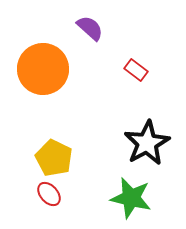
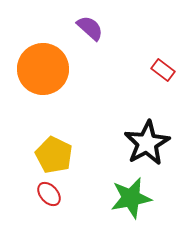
red rectangle: moved 27 px right
yellow pentagon: moved 3 px up
green star: rotated 24 degrees counterclockwise
